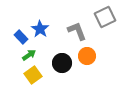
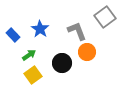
gray square: rotated 10 degrees counterclockwise
blue rectangle: moved 8 px left, 2 px up
orange circle: moved 4 px up
